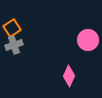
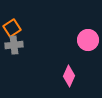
gray cross: rotated 12 degrees clockwise
